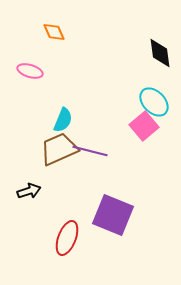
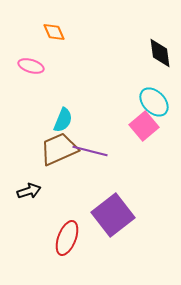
pink ellipse: moved 1 px right, 5 px up
purple square: rotated 30 degrees clockwise
